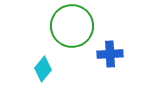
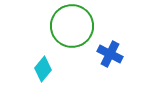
blue cross: rotated 30 degrees clockwise
